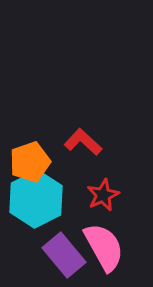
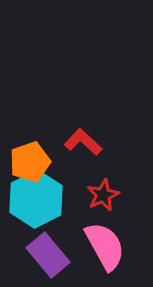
pink semicircle: moved 1 px right, 1 px up
purple rectangle: moved 16 px left
